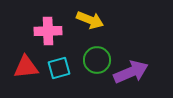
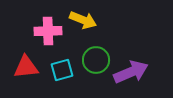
yellow arrow: moved 7 px left
green circle: moved 1 px left
cyan square: moved 3 px right, 2 px down
